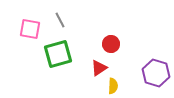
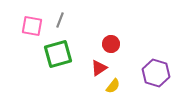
gray line: rotated 49 degrees clockwise
pink square: moved 2 px right, 3 px up
yellow semicircle: rotated 35 degrees clockwise
